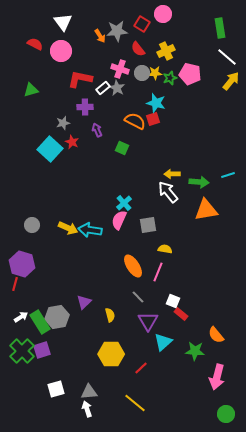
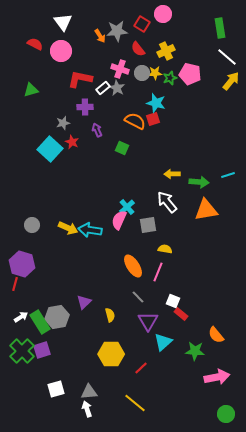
white arrow at (168, 192): moved 1 px left, 10 px down
cyan cross at (124, 203): moved 3 px right, 4 px down
pink arrow at (217, 377): rotated 115 degrees counterclockwise
